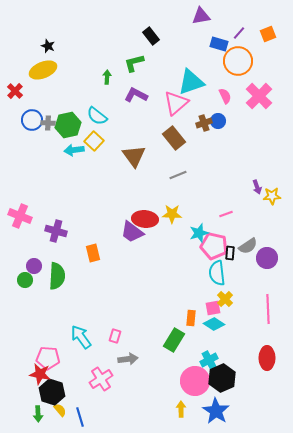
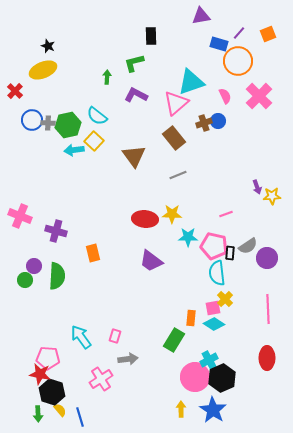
black rectangle at (151, 36): rotated 36 degrees clockwise
purple trapezoid at (132, 232): moved 19 px right, 29 px down
cyan star at (199, 233): moved 11 px left, 4 px down; rotated 18 degrees clockwise
pink circle at (195, 381): moved 4 px up
blue star at (216, 411): moved 3 px left, 1 px up
